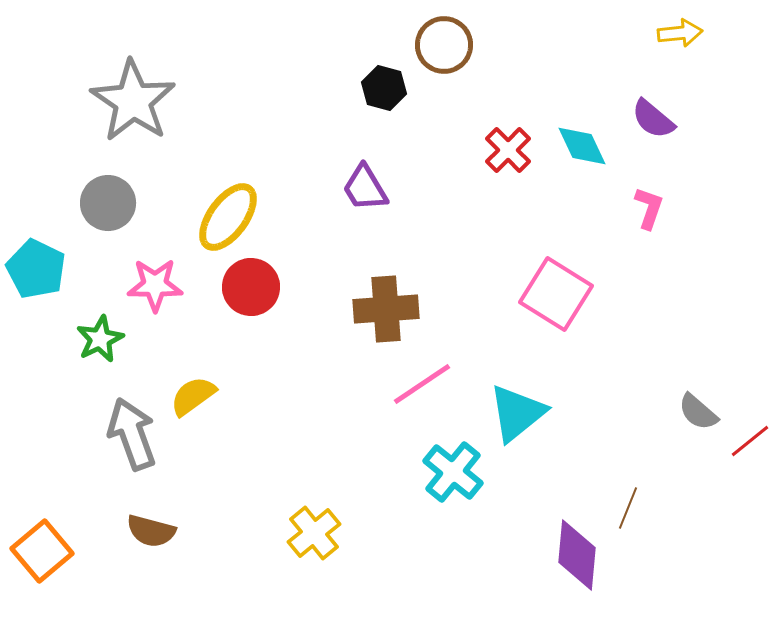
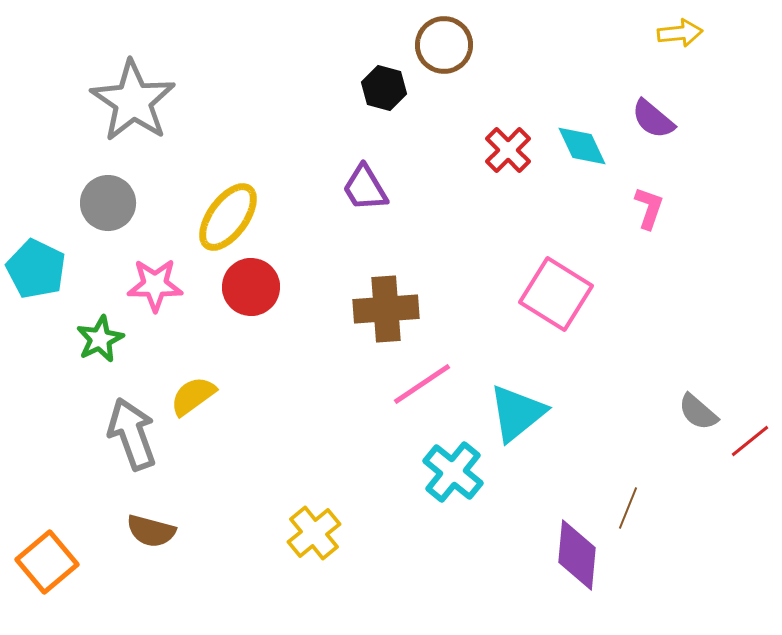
orange square: moved 5 px right, 11 px down
